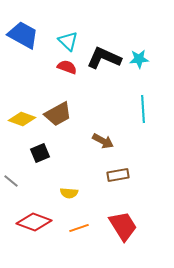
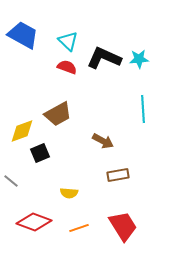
yellow diamond: moved 12 px down; rotated 40 degrees counterclockwise
